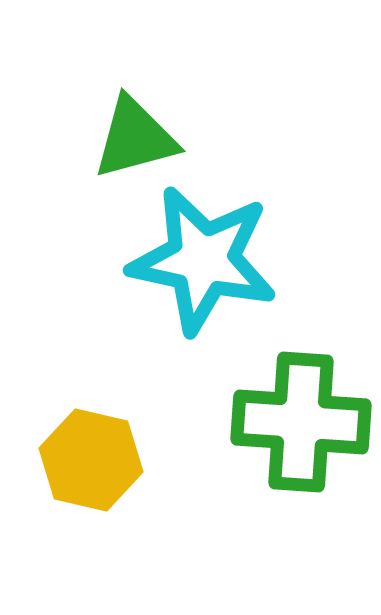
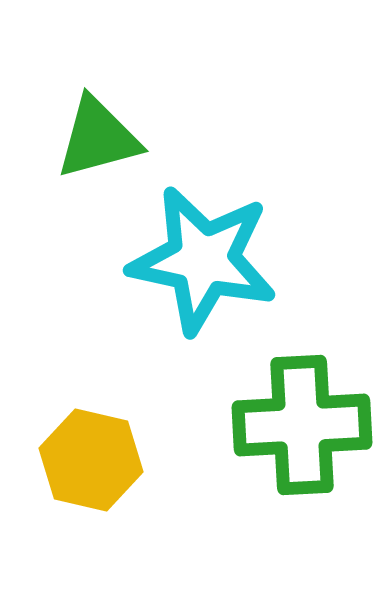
green triangle: moved 37 px left
green cross: moved 1 px right, 3 px down; rotated 7 degrees counterclockwise
